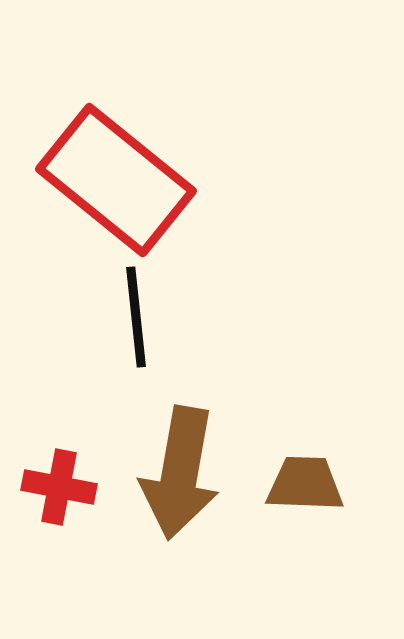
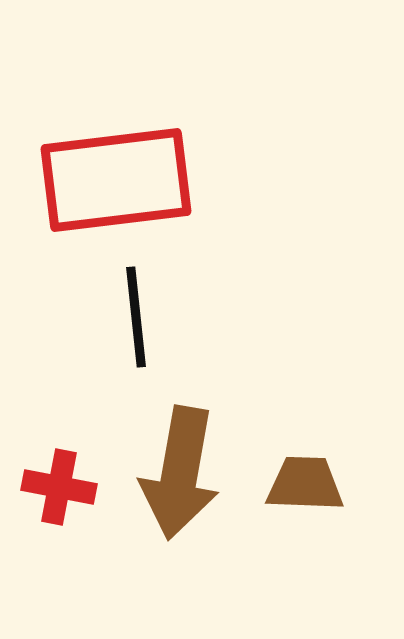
red rectangle: rotated 46 degrees counterclockwise
